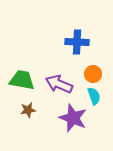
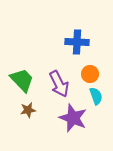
orange circle: moved 3 px left
green trapezoid: rotated 36 degrees clockwise
purple arrow: rotated 140 degrees counterclockwise
cyan semicircle: moved 2 px right
